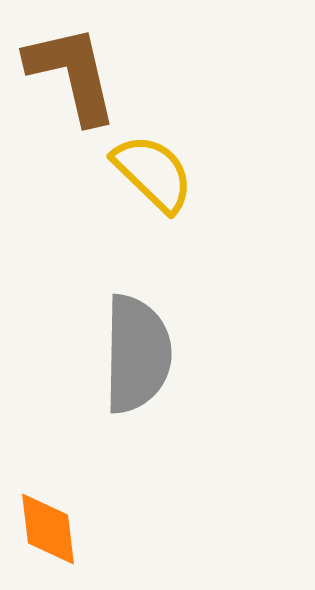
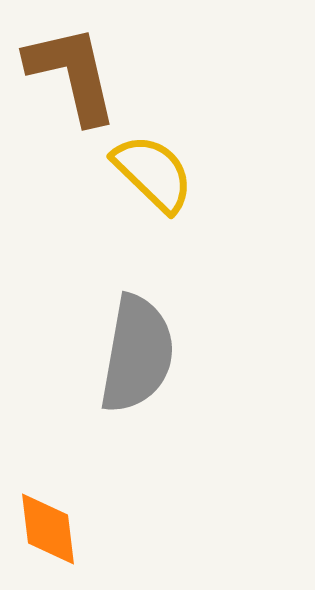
gray semicircle: rotated 9 degrees clockwise
